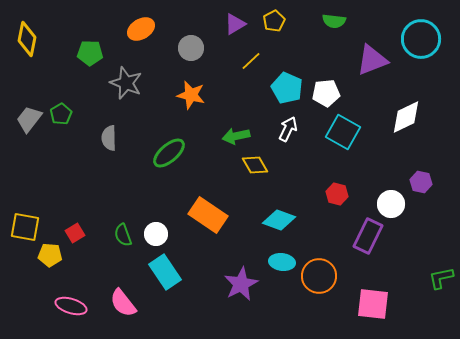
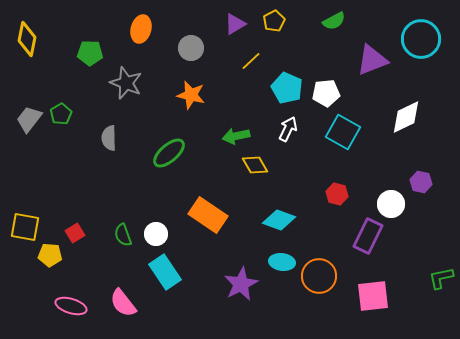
green semicircle at (334, 21): rotated 35 degrees counterclockwise
orange ellipse at (141, 29): rotated 44 degrees counterclockwise
pink square at (373, 304): moved 8 px up; rotated 12 degrees counterclockwise
